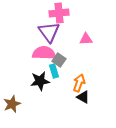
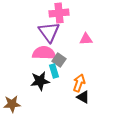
brown star: rotated 18 degrees clockwise
